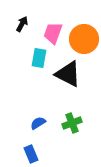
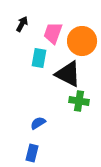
orange circle: moved 2 px left, 2 px down
green cross: moved 7 px right, 22 px up; rotated 30 degrees clockwise
blue rectangle: moved 1 px right, 1 px up; rotated 36 degrees clockwise
